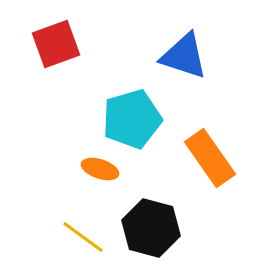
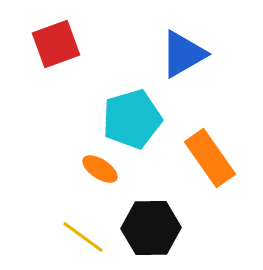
blue triangle: moved 1 px left, 2 px up; rotated 48 degrees counterclockwise
orange ellipse: rotated 15 degrees clockwise
black hexagon: rotated 16 degrees counterclockwise
